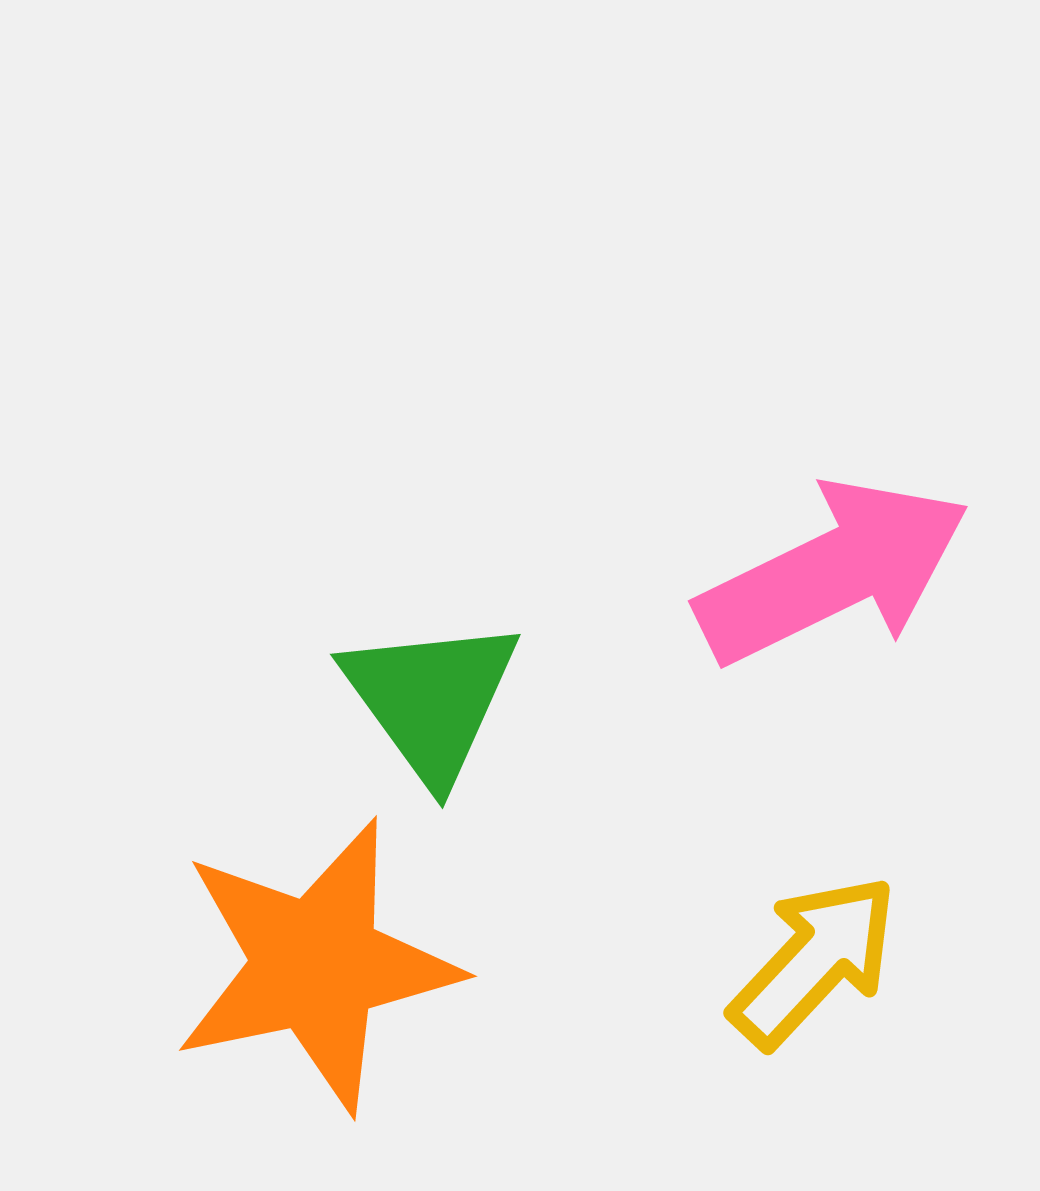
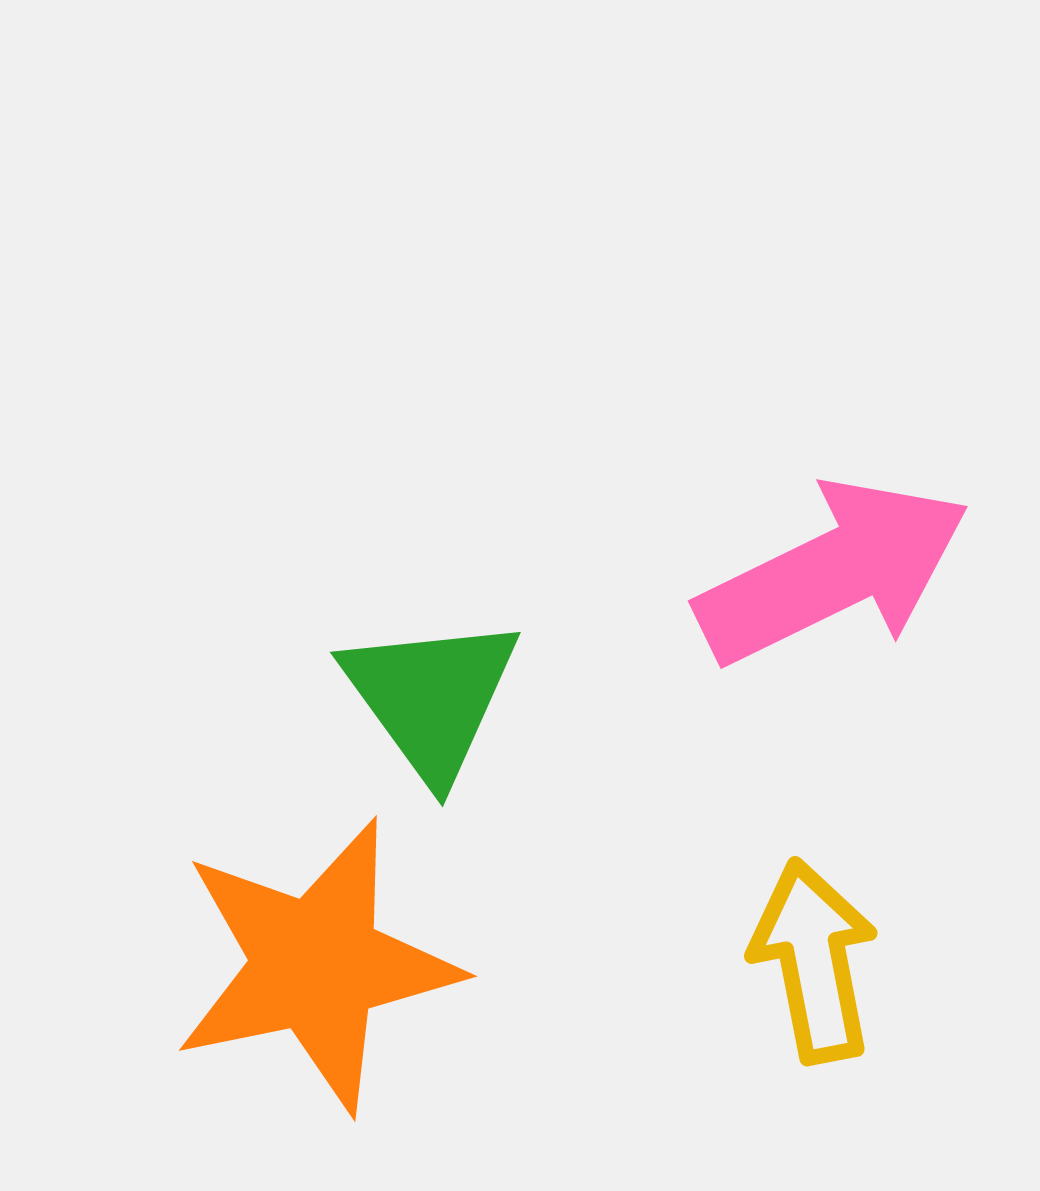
green triangle: moved 2 px up
yellow arrow: rotated 54 degrees counterclockwise
